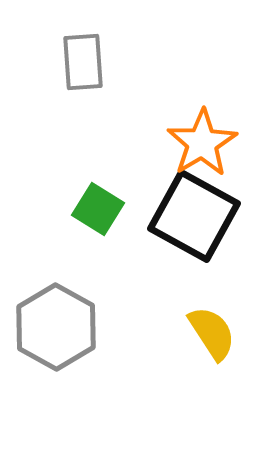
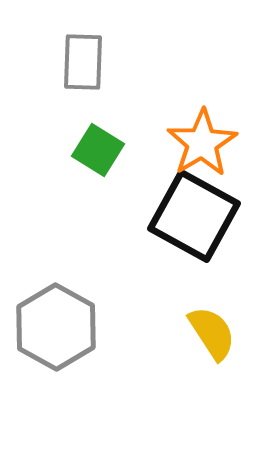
gray rectangle: rotated 6 degrees clockwise
green square: moved 59 px up
